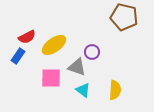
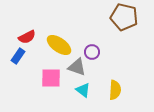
yellow ellipse: moved 5 px right; rotated 70 degrees clockwise
